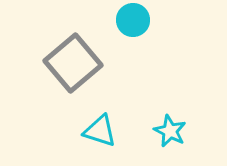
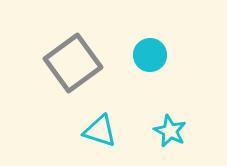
cyan circle: moved 17 px right, 35 px down
gray square: rotated 4 degrees clockwise
